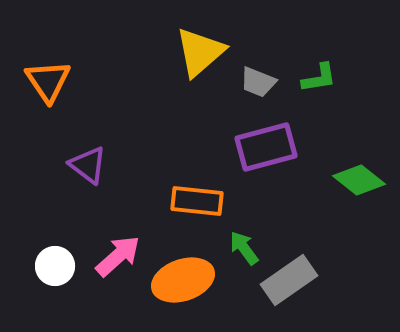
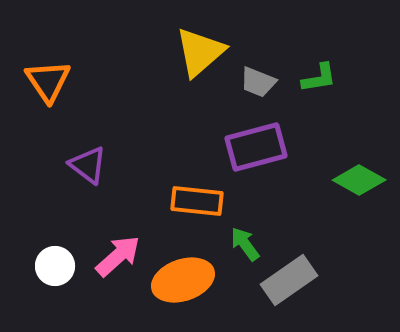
purple rectangle: moved 10 px left
green diamond: rotated 9 degrees counterclockwise
green arrow: moved 1 px right, 4 px up
